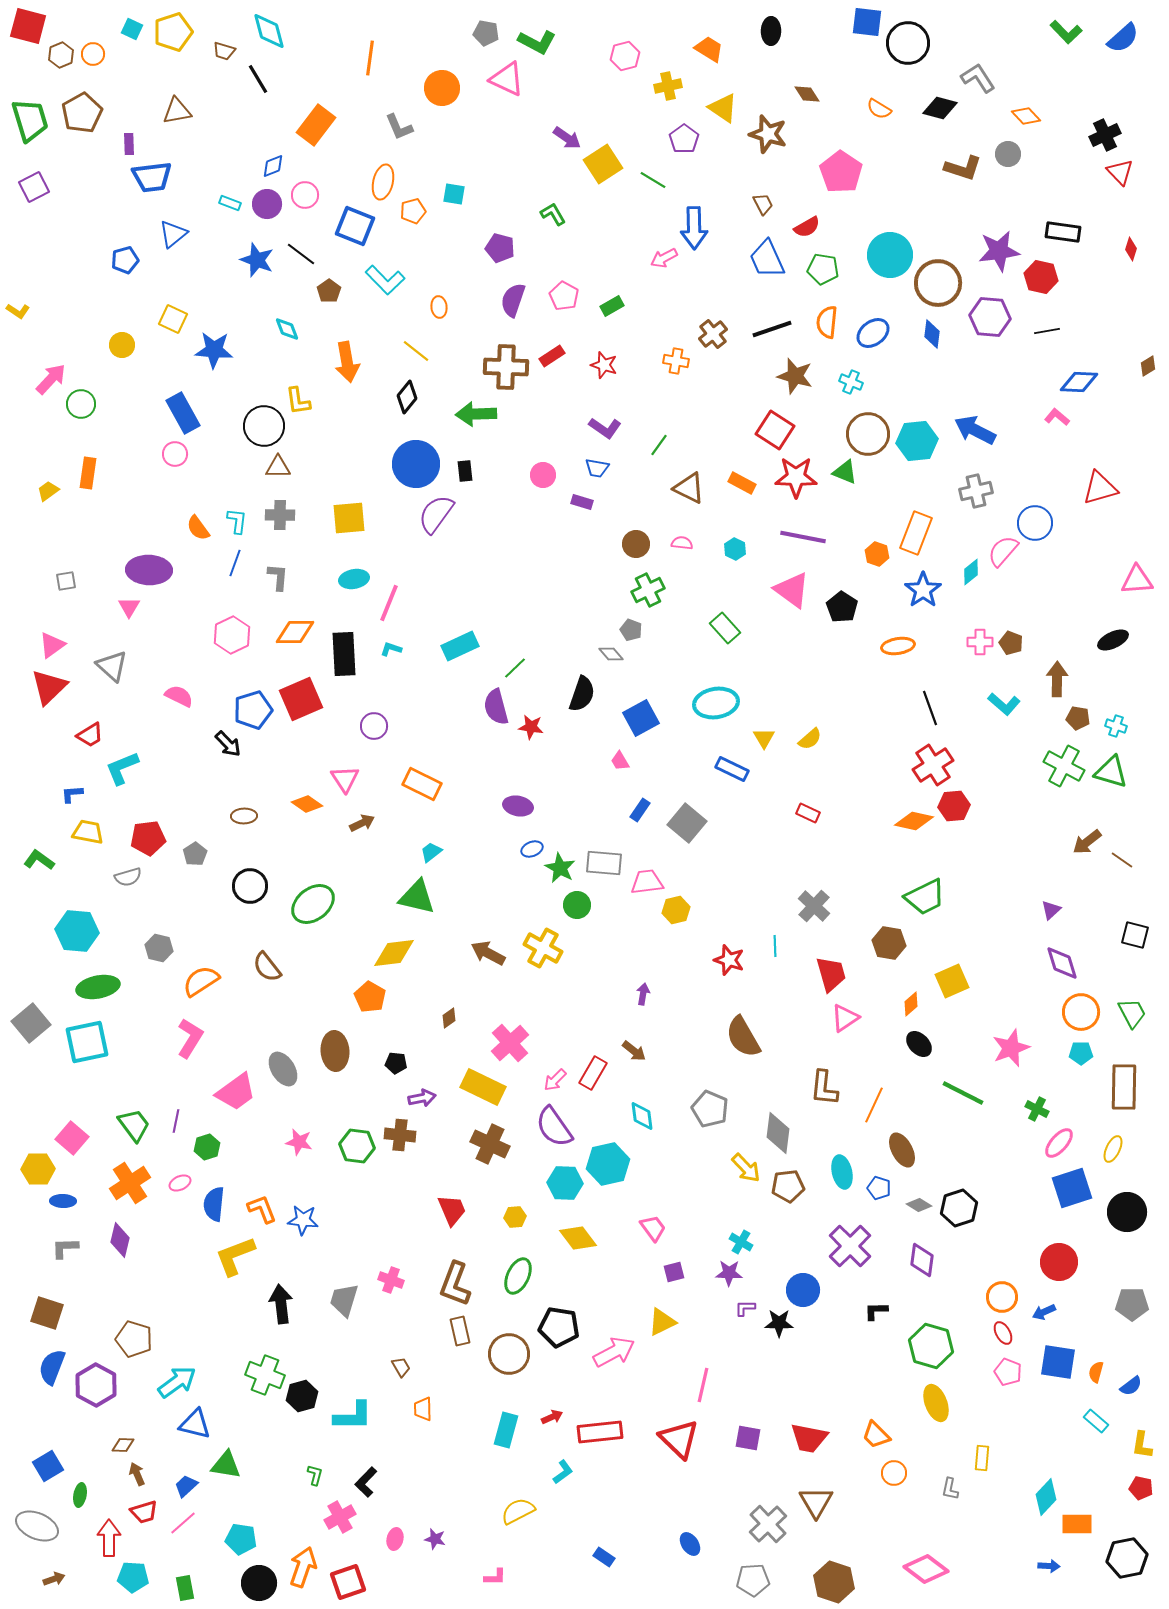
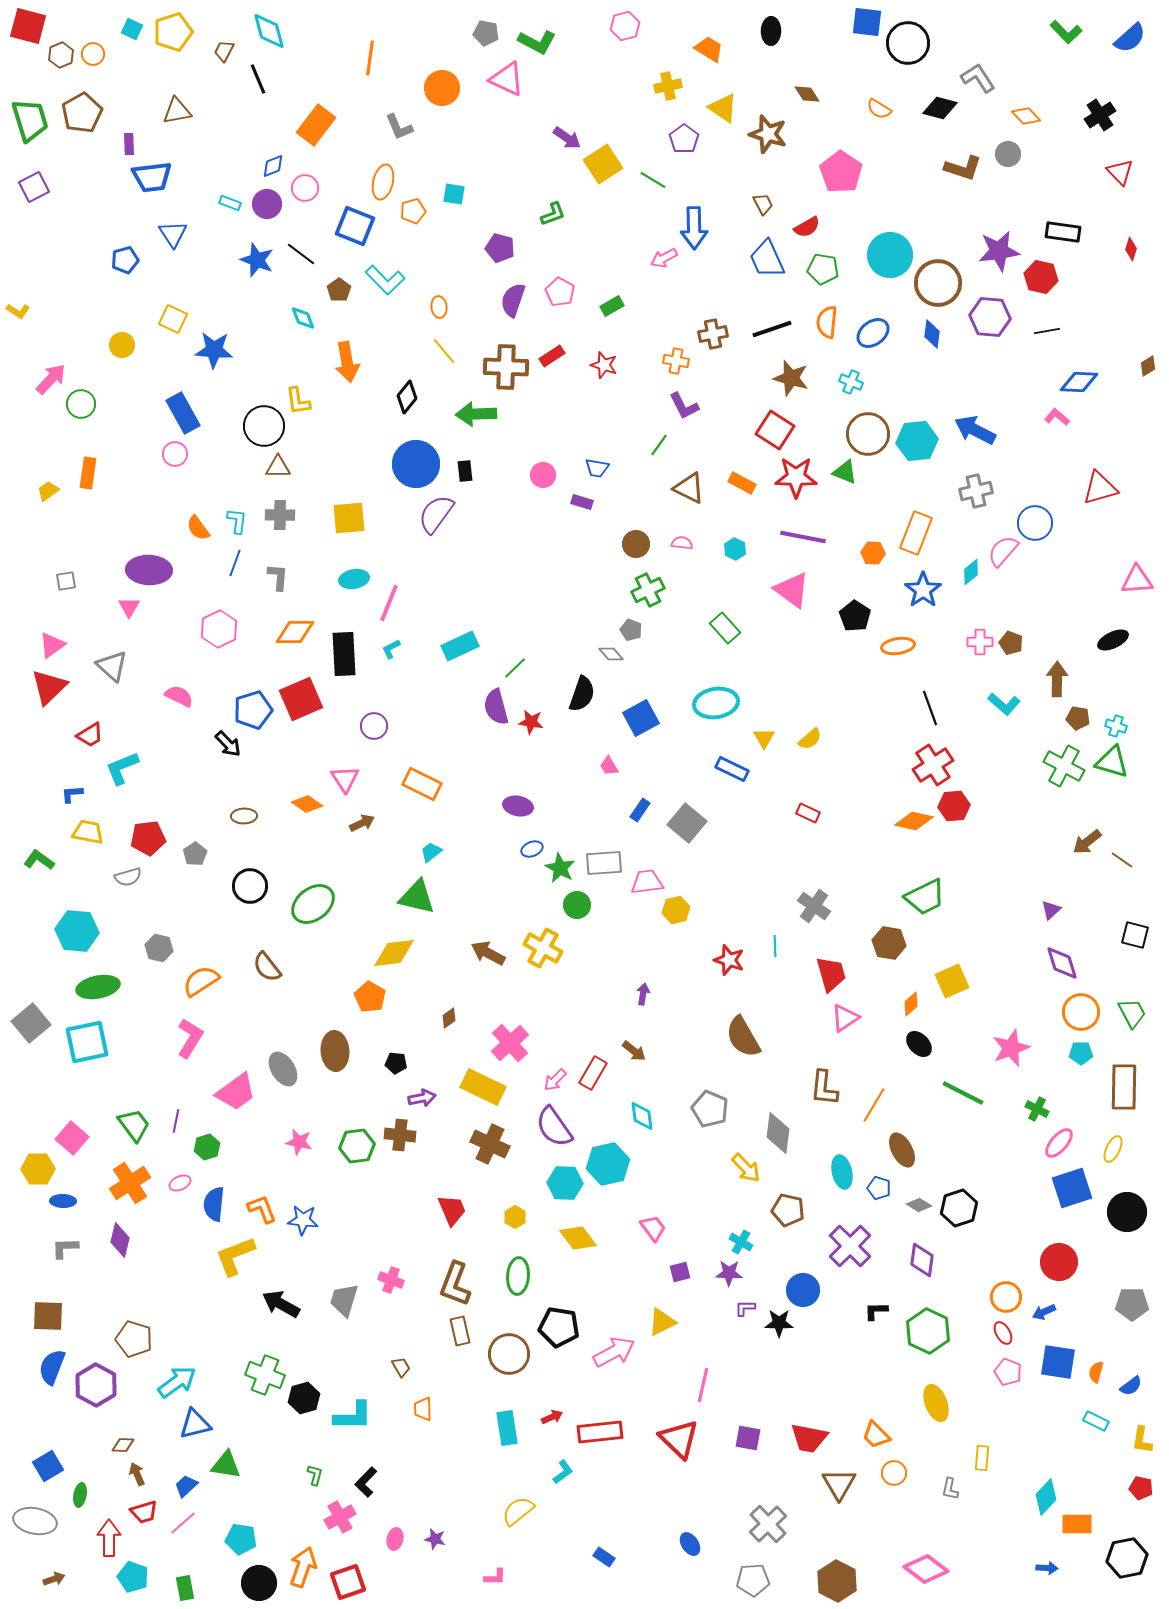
blue semicircle at (1123, 38): moved 7 px right
brown trapezoid at (224, 51): rotated 100 degrees clockwise
pink hexagon at (625, 56): moved 30 px up
black line at (258, 79): rotated 8 degrees clockwise
black cross at (1105, 135): moved 5 px left, 20 px up; rotated 8 degrees counterclockwise
pink circle at (305, 195): moved 7 px up
green L-shape at (553, 214): rotated 100 degrees clockwise
blue triangle at (173, 234): rotated 24 degrees counterclockwise
brown pentagon at (329, 291): moved 10 px right, 1 px up
pink pentagon at (564, 296): moved 4 px left, 4 px up
cyan diamond at (287, 329): moved 16 px right, 11 px up
brown cross at (713, 334): rotated 28 degrees clockwise
yellow line at (416, 351): moved 28 px right; rotated 12 degrees clockwise
brown star at (795, 376): moved 4 px left, 2 px down
purple L-shape at (605, 428): moved 79 px right, 22 px up; rotated 28 degrees clockwise
orange hexagon at (877, 554): moved 4 px left, 1 px up; rotated 15 degrees counterclockwise
black pentagon at (842, 607): moved 13 px right, 9 px down
pink hexagon at (232, 635): moved 13 px left, 6 px up
cyan L-shape at (391, 649): rotated 45 degrees counterclockwise
red star at (531, 727): moved 5 px up
pink trapezoid at (620, 761): moved 11 px left, 5 px down
green triangle at (1111, 772): moved 1 px right, 10 px up
gray rectangle at (604, 863): rotated 9 degrees counterclockwise
gray cross at (814, 906): rotated 8 degrees counterclockwise
orange line at (874, 1105): rotated 6 degrees clockwise
green hexagon at (357, 1146): rotated 16 degrees counterclockwise
brown pentagon at (788, 1186): moved 24 px down; rotated 20 degrees clockwise
yellow hexagon at (515, 1217): rotated 25 degrees counterclockwise
purple square at (674, 1272): moved 6 px right
green ellipse at (518, 1276): rotated 21 degrees counterclockwise
orange circle at (1002, 1297): moved 4 px right
black arrow at (281, 1304): rotated 54 degrees counterclockwise
brown square at (47, 1313): moved 1 px right, 3 px down; rotated 16 degrees counterclockwise
green hexagon at (931, 1346): moved 3 px left, 15 px up; rotated 9 degrees clockwise
black hexagon at (302, 1396): moved 2 px right, 2 px down
cyan rectangle at (1096, 1421): rotated 15 degrees counterclockwise
blue triangle at (195, 1424): rotated 28 degrees counterclockwise
cyan rectangle at (506, 1430): moved 1 px right, 2 px up; rotated 24 degrees counterclockwise
yellow L-shape at (1142, 1445): moved 5 px up
brown triangle at (816, 1502): moved 23 px right, 18 px up
yellow semicircle at (518, 1511): rotated 12 degrees counterclockwise
gray ellipse at (37, 1526): moved 2 px left, 5 px up; rotated 12 degrees counterclockwise
blue arrow at (1049, 1566): moved 2 px left, 2 px down
cyan pentagon at (133, 1577): rotated 16 degrees clockwise
brown hexagon at (834, 1582): moved 3 px right, 1 px up; rotated 9 degrees clockwise
